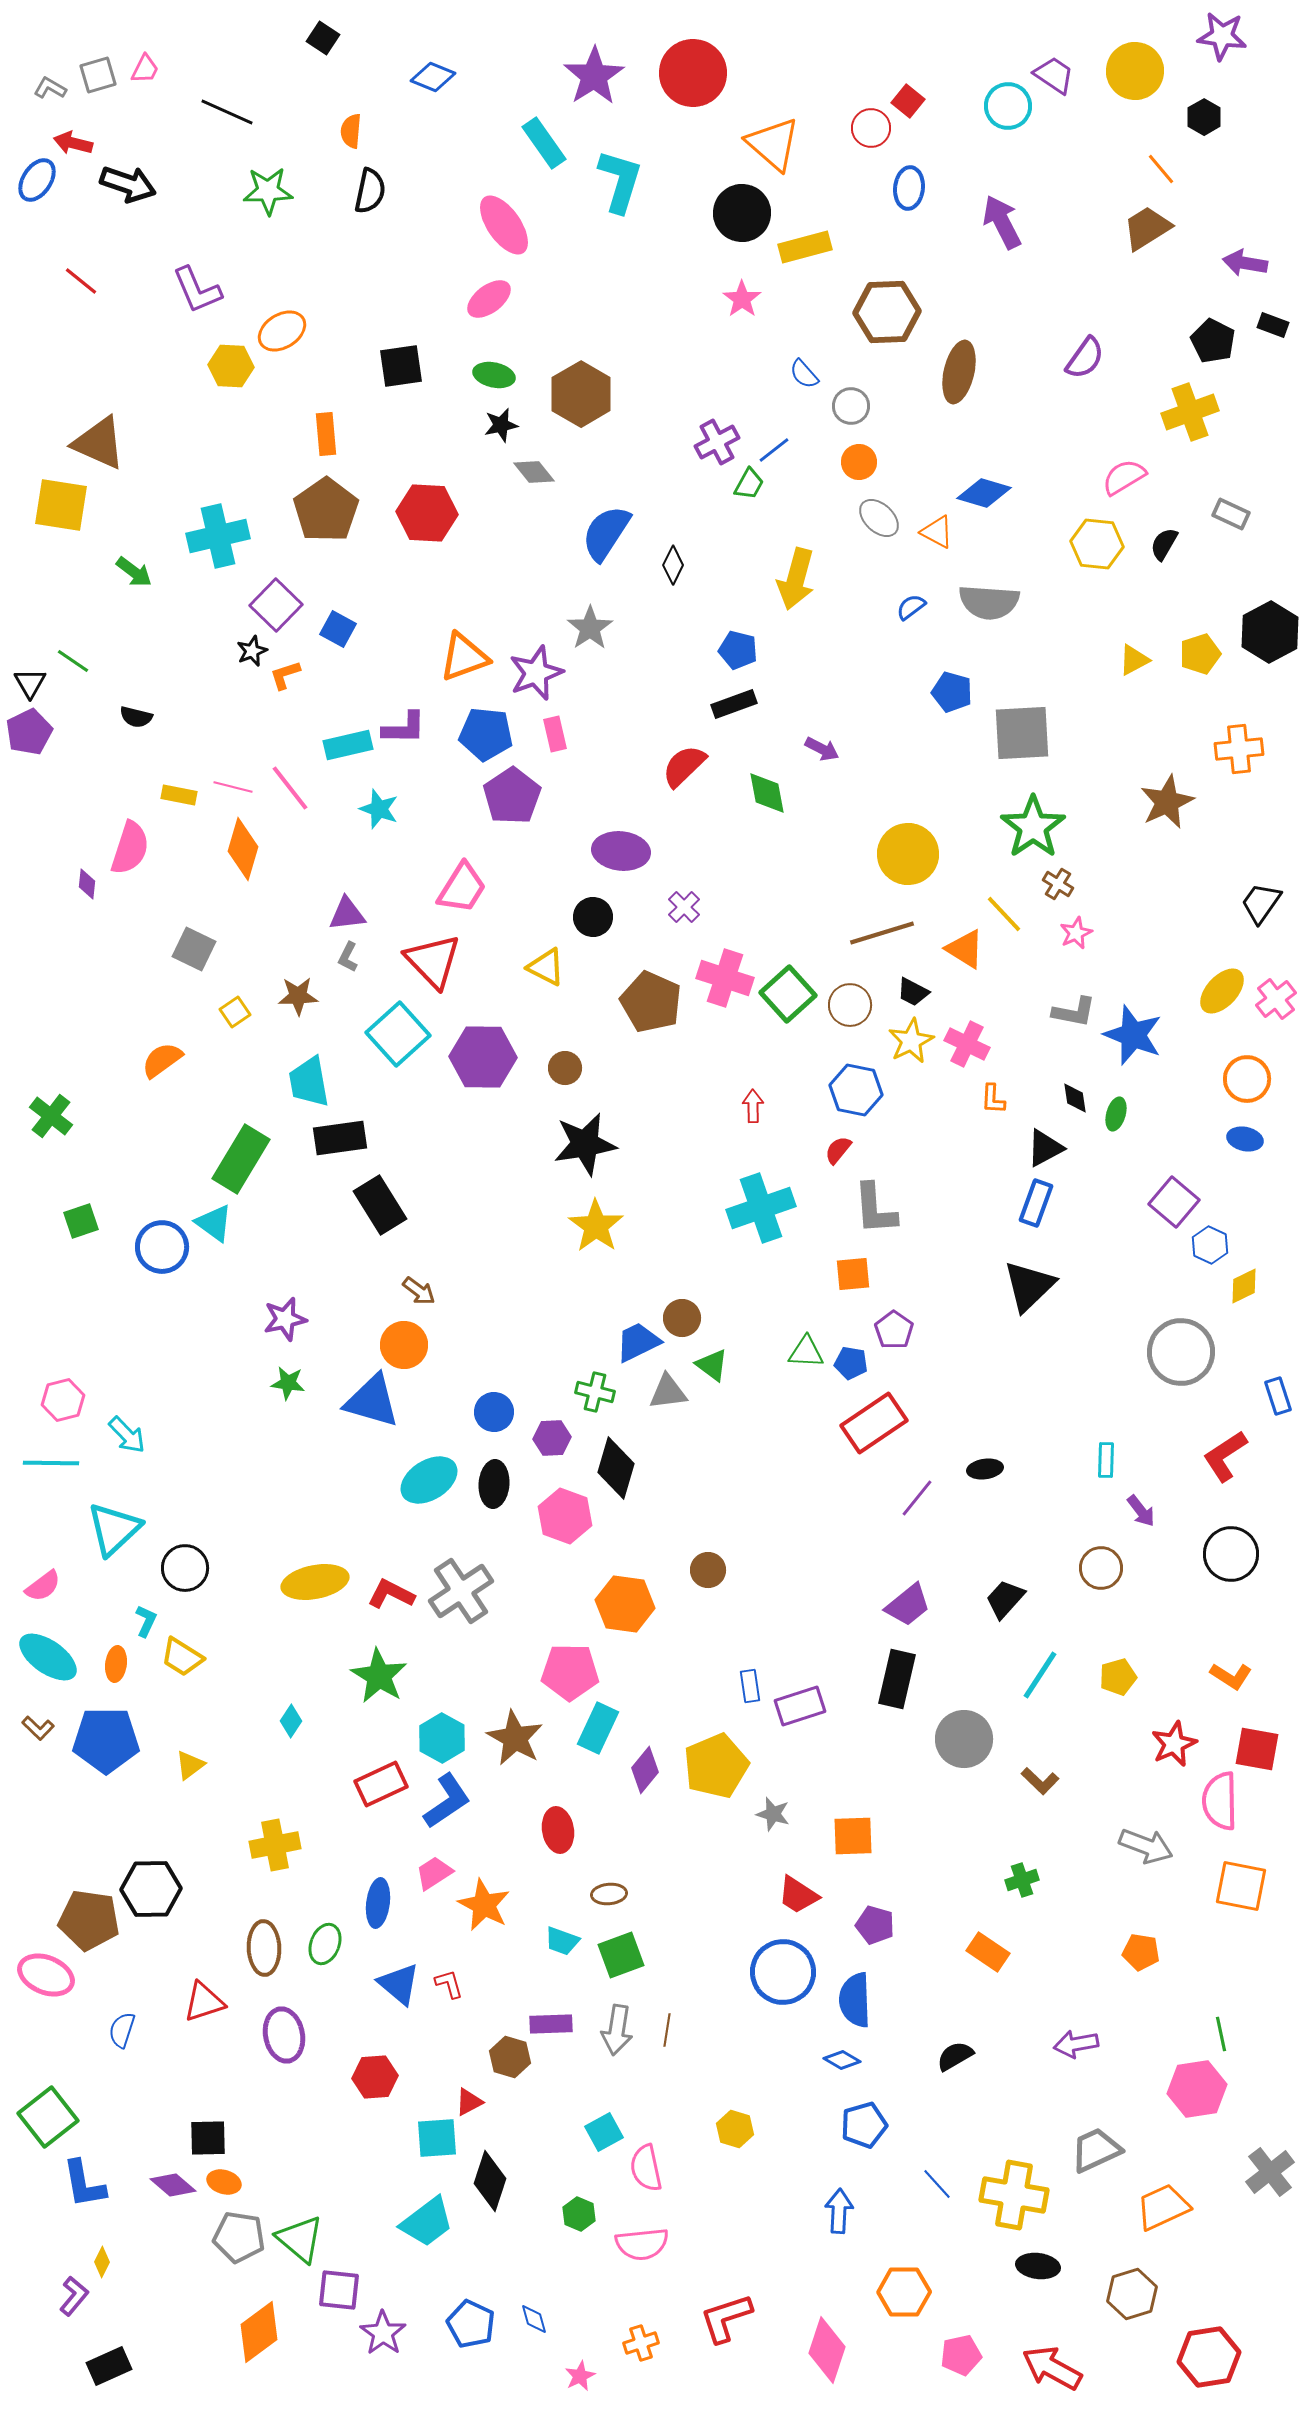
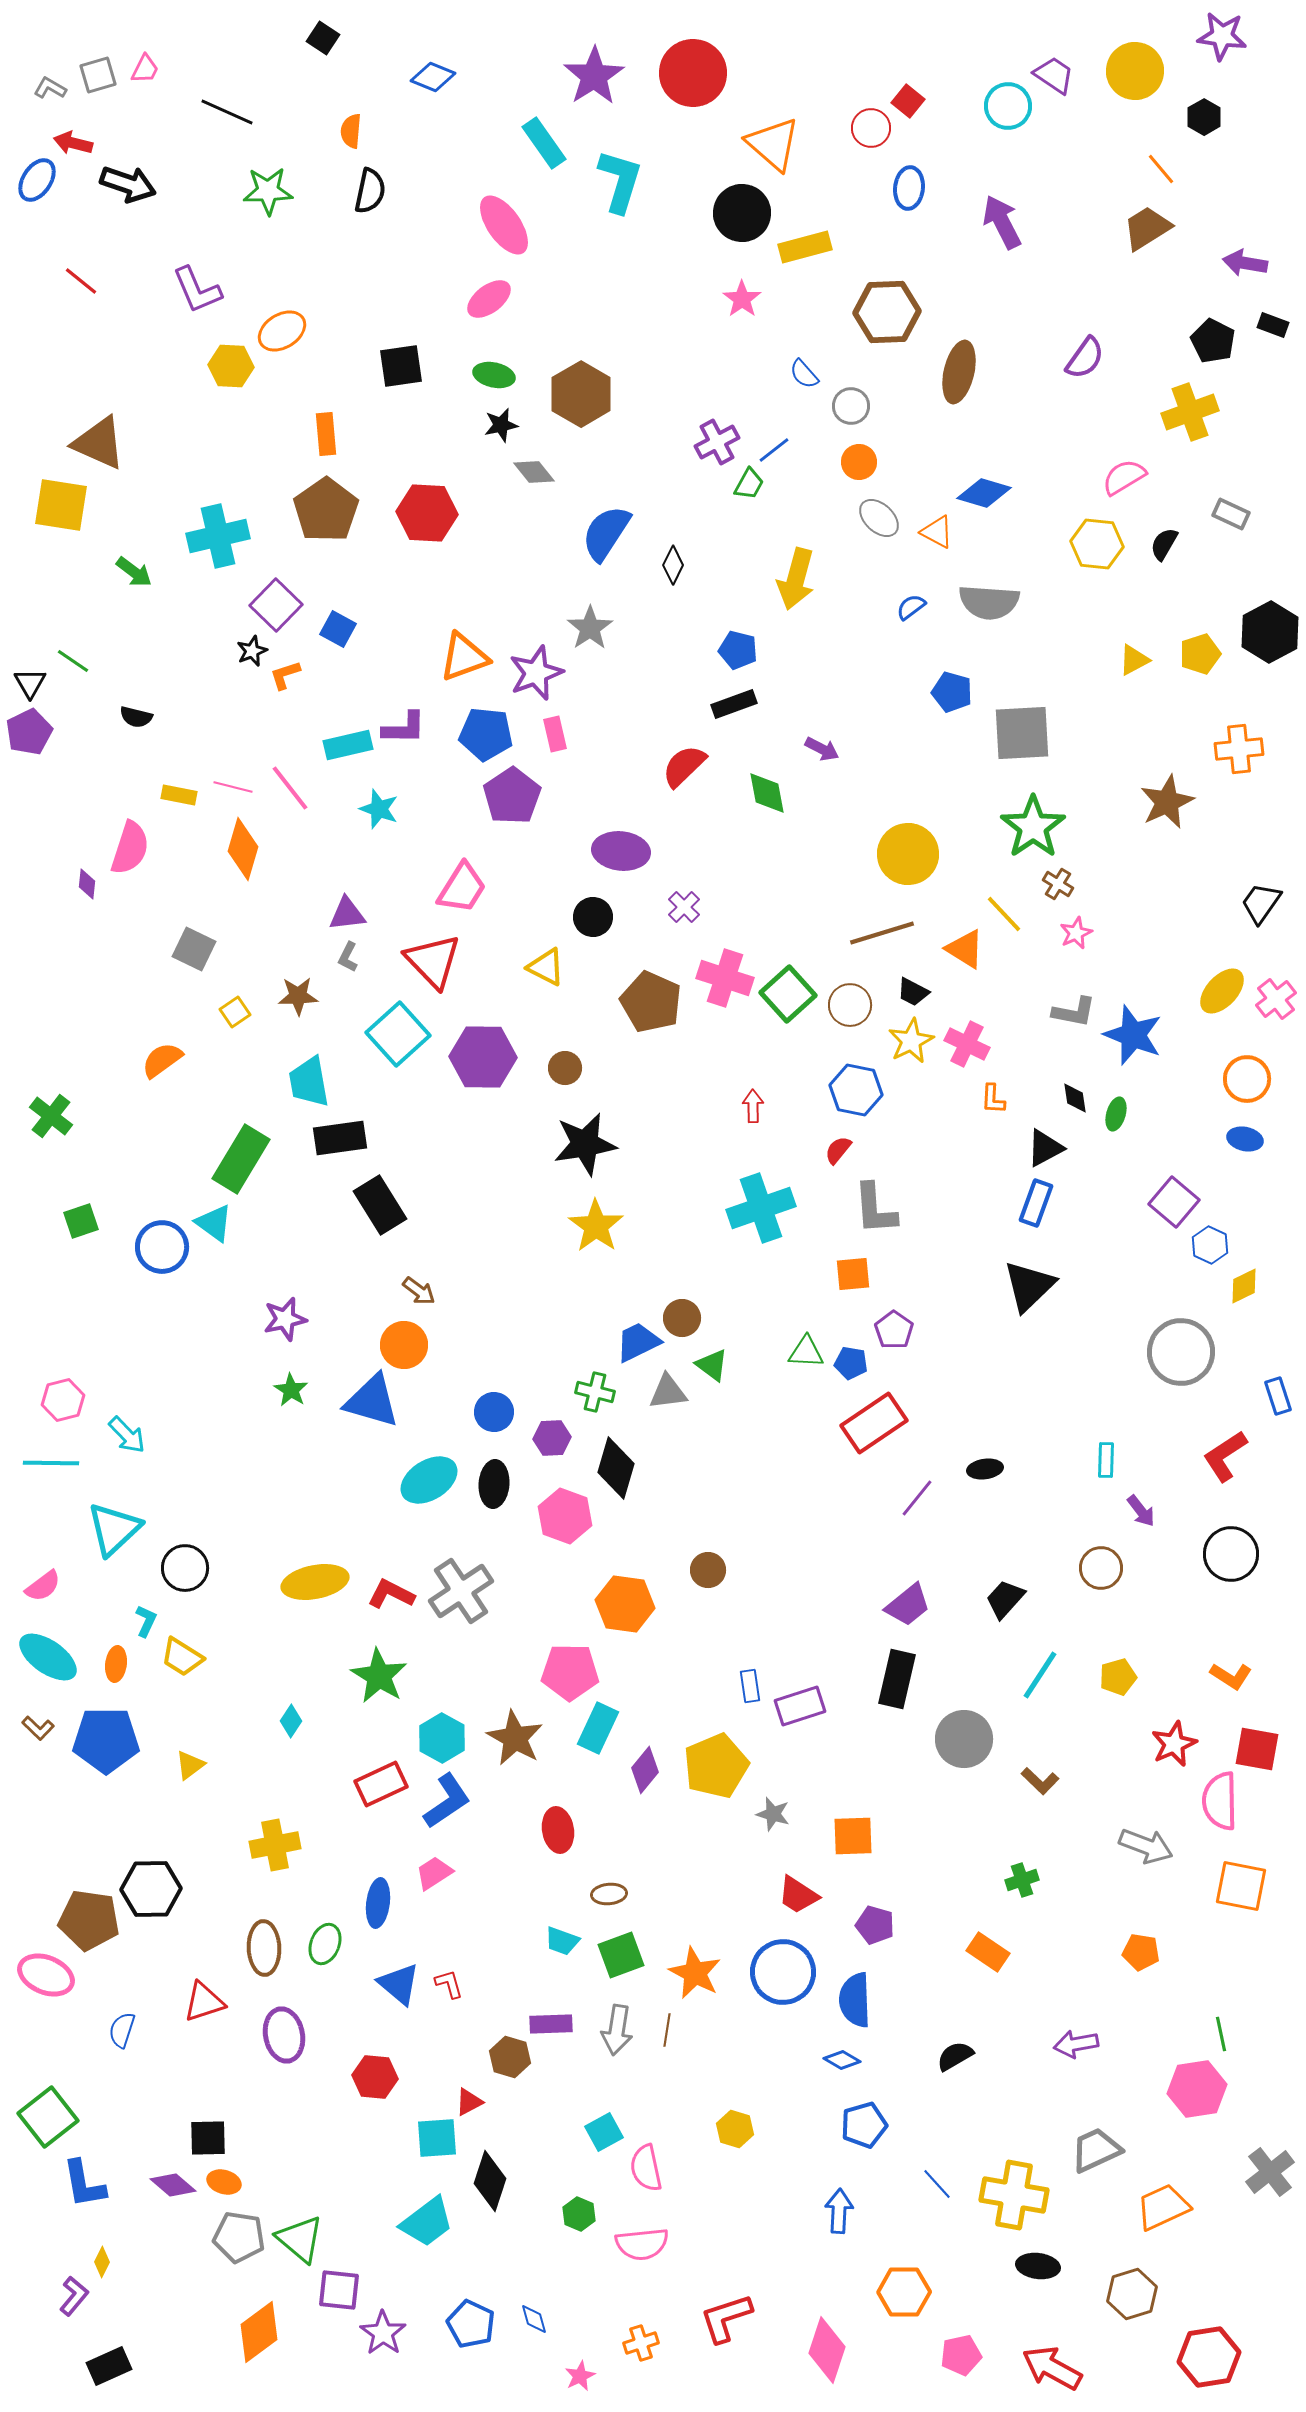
green star at (288, 1383): moved 3 px right, 7 px down; rotated 24 degrees clockwise
orange star at (484, 1905): moved 211 px right, 68 px down
red hexagon at (375, 2077): rotated 9 degrees clockwise
